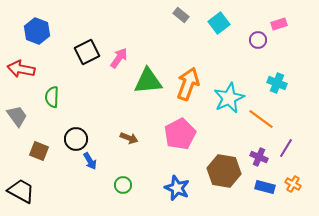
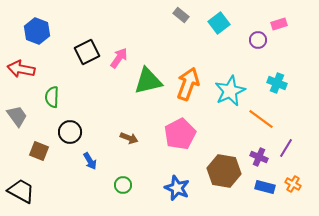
green triangle: rotated 8 degrees counterclockwise
cyan star: moved 1 px right, 7 px up
black circle: moved 6 px left, 7 px up
